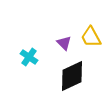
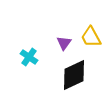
purple triangle: rotated 21 degrees clockwise
black diamond: moved 2 px right, 1 px up
